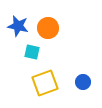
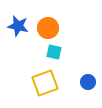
cyan square: moved 22 px right
blue circle: moved 5 px right
